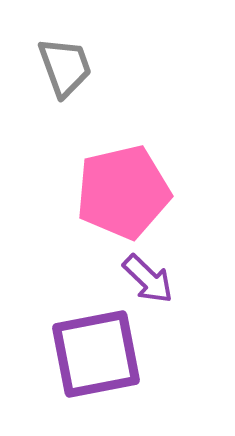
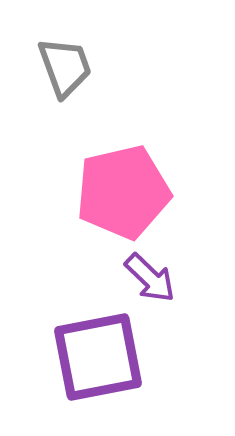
purple arrow: moved 2 px right, 1 px up
purple square: moved 2 px right, 3 px down
